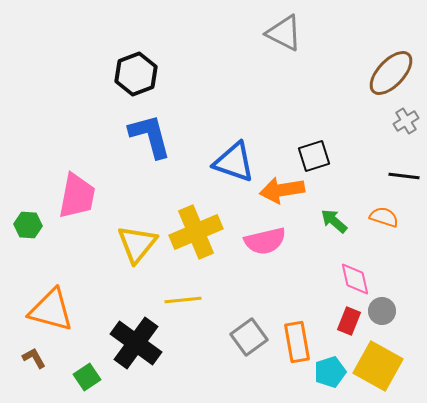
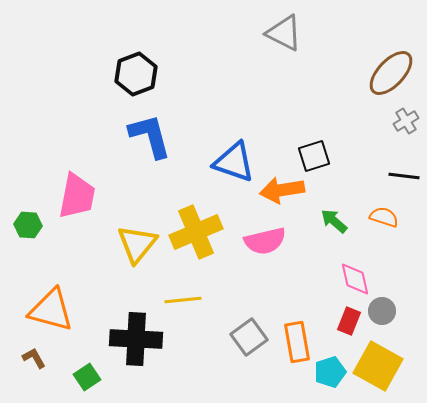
black cross: moved 4 px up; rotated 33 degrees counterclockwise
